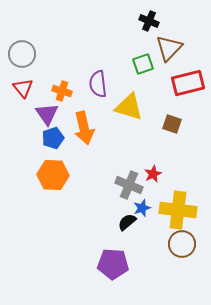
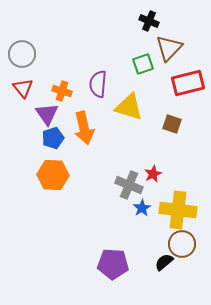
purple semicircle: rotated 12 degrees clockwise
blue star: rotated 12 degrees counterclockwise
black semicircle: moved 37 px right, 40 px down
